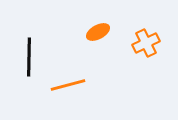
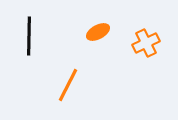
black line: moved 21 px up
orange line: rotated 48 degrees counterclockwise
